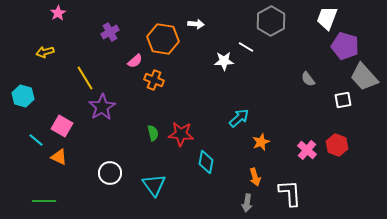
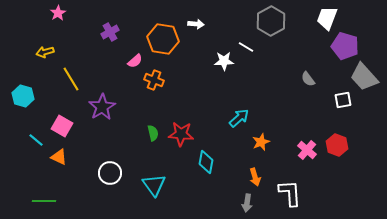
yellow line: moved 14 px left, 1 px down
